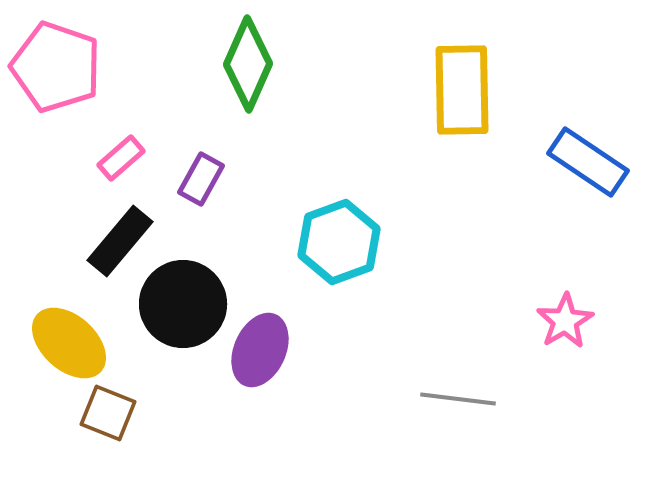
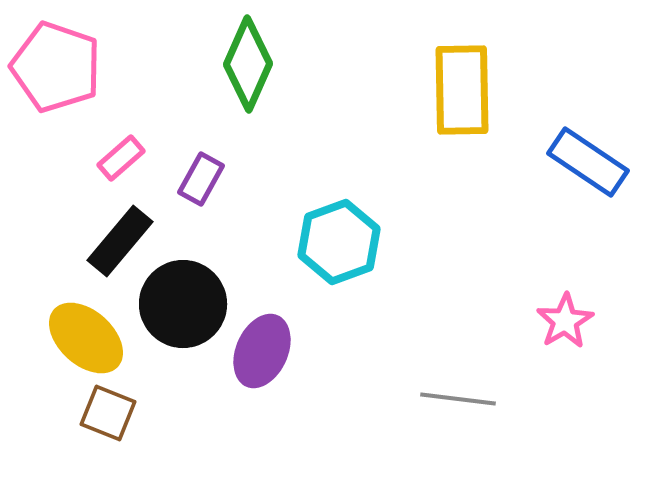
yellow ellipse: moved 17 px right, 5 px up
purple ellipse: moved 2 px right, 1 px down
